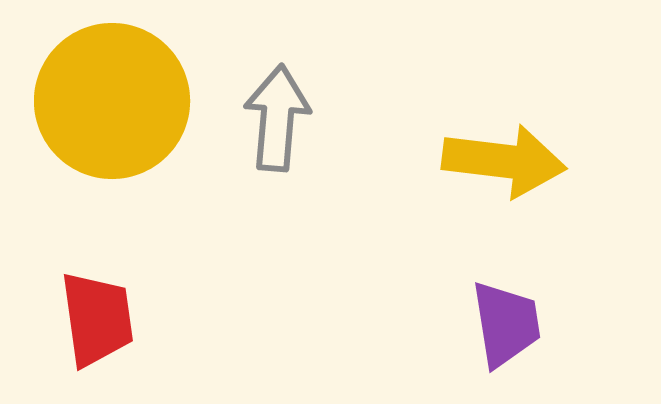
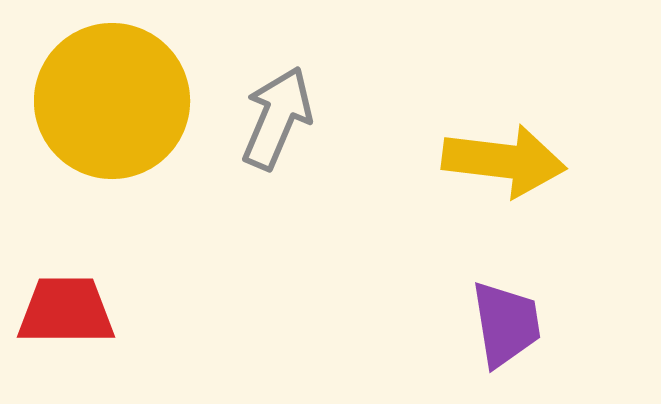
gray arrow: rotated 18 degrees clockwise
red trapezoid: moved 31 px left, 8 px up; rotated 82 degrees counterclockwise
